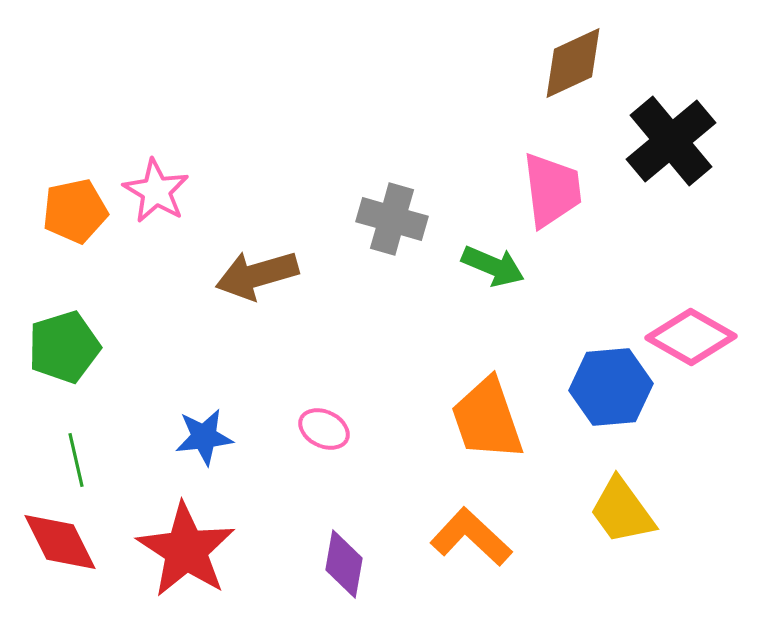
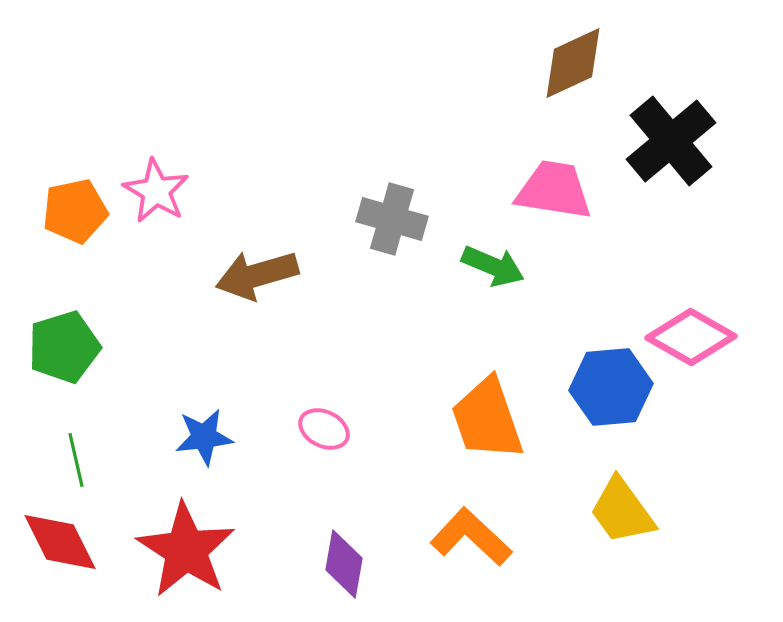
pink trapezoid: moved 2 px right; rotated 74 degrees counterclockwise
